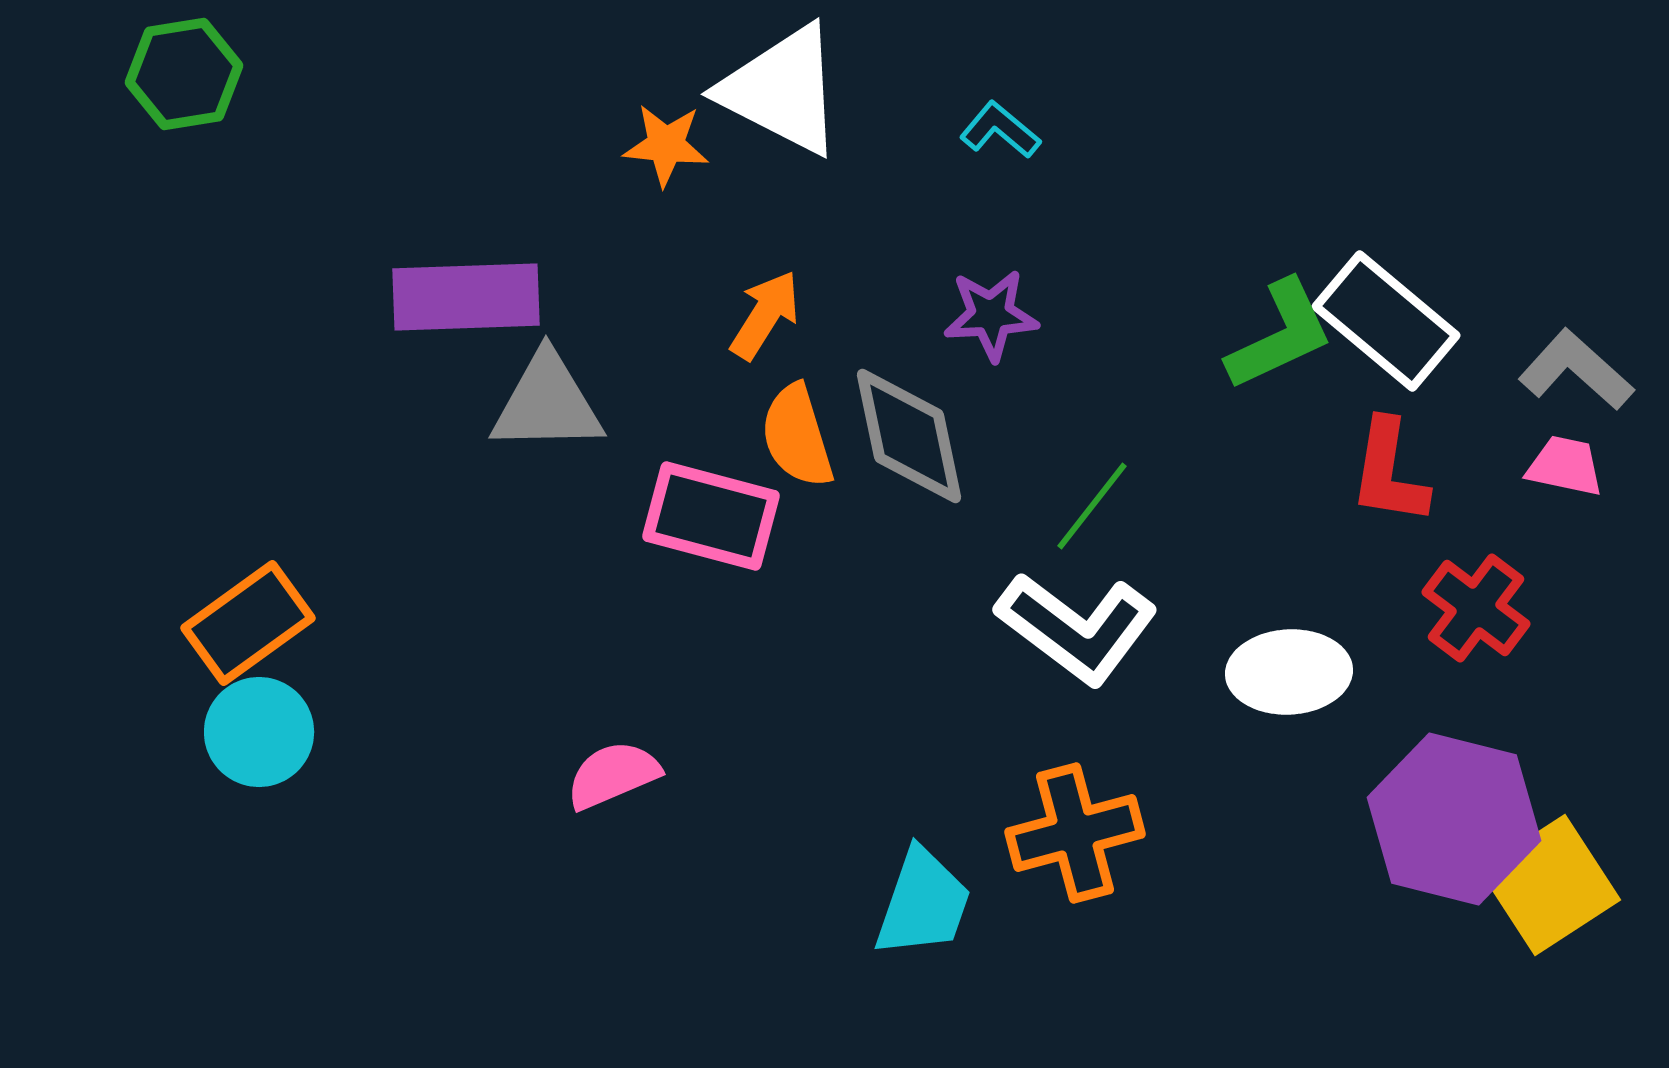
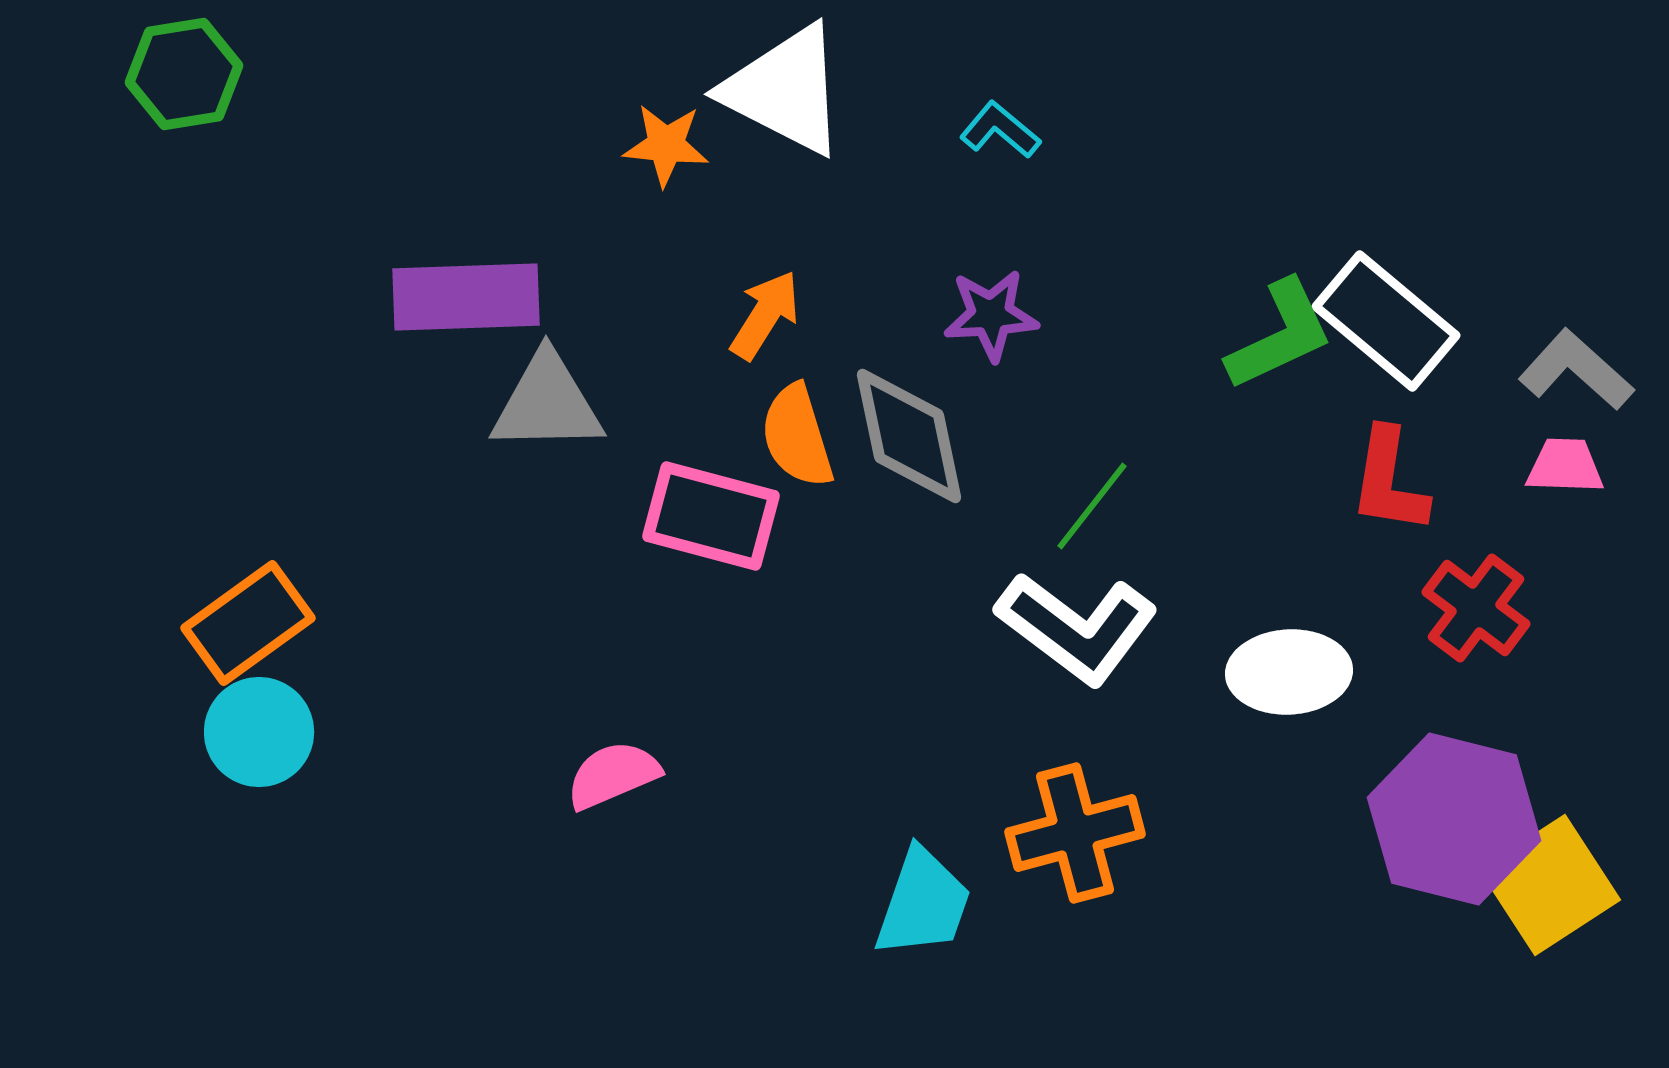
white triangle: moved 3 px right
pink trapezoid: rotated 10 degrees counterclockwise
red L-shape: moved 9 px down
